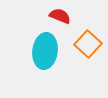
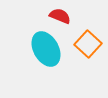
cyan ellipse: moved 1 px right, 2 px up; rotated 36 degrees counterclockwise
